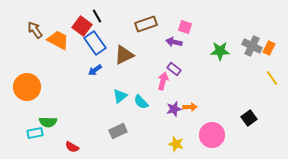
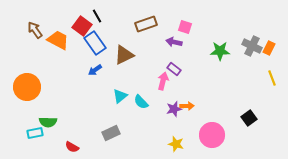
yellow line: rotated 14 degrees clockwise
orange arrow: moved 3 px left, 1 px up
gray rectangle: moved 7 px left, 2 px down
